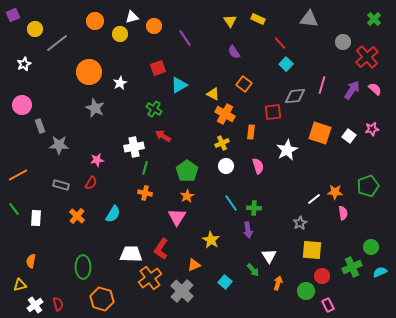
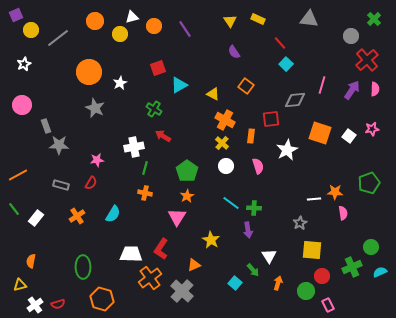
purple square at (13, 15): moved 3 px right
yellow circle at (35, 29): moved 4 px left, 1 px down
purple line at (185, 38): moved 9 px up
gray circle at (343, 42): moved 8 px right, 6 px up
gray line at (57, 43): moved 1 px right, 5 px up
red cross at (367, 57): moved 3 px down
orange square at (244, 84): moved 2 px right, 2 px down
pink semicircle at (375, 89): rotated 48 degrees clockwise
gray diamond at (295, 96): moved 4 px down
red square at (273, 112): moved 2 px left, 7 px down
orange cross at (225, 114): moved 6 px down
gray rectangle at (40, 126): moved 6 px right
orange rectangle at (251, 132): moved 4 px down
yellow cross at (222, 143): rotated 24 degrees counterclockwise
green pentagon at (368, 186): moved 1 px right, 3 px up
white line at (314, 199): rotated 32 degrees clockwise
cyan line at (231, 203): rotated 18 degrees counterclockwise
orange cross at (77, 216): rotated 14 degrees clockwise
white rectangle at (36, 218): rotated 35 degrees clockwise
cyan square at (225, 282): moved 10 px right, 1 px down
red semicircle at (58, 304): rotated 88 degrees clockwise
